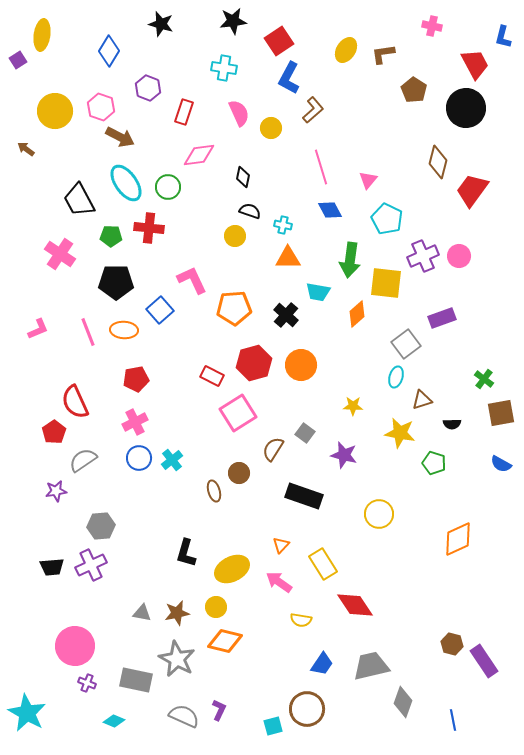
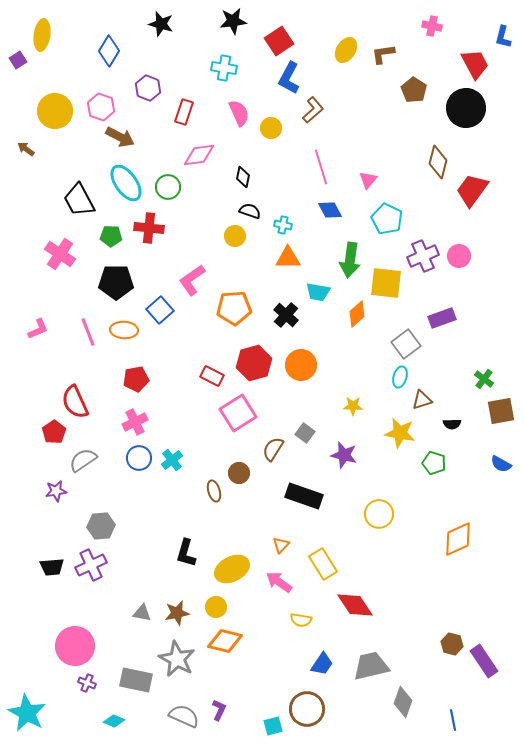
pink L-shape at (192, 280): rotated 100 degrees counterclockwise
cyan ellipse at (396, 377): moved 4 px right
brown square at (501, 413): moved 2 px up
